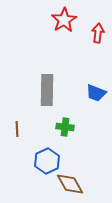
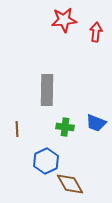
red star: rotated 25 degrees clockwise
red arrow: moved 2 px left, 1 px up
blue trapezoid: moved 30 px down
blue hexagon: moved 1 px left
